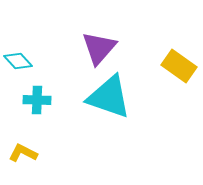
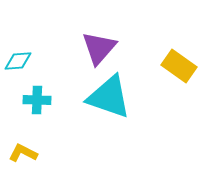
cyan diamond: rotated 52 degrees counterclockwise
